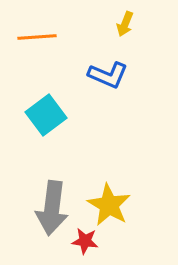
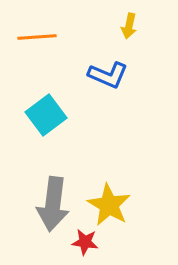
yellow arrow: moved 4 px right, 2 px down; rotated 10 degrees counterclockwise
gray arrow: moved 1 px right, 4 px up
red star: moved 1 px down
